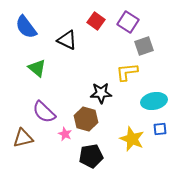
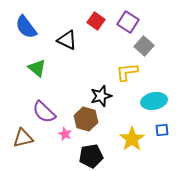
gray square: rotated 30 degrees counterclockwise
black star: moved 3 px down; rotated 15 degrees counterclockwise
blue square: moved 2 px right, 1 px down
yellow star: rotated 15 degrees clockwise
